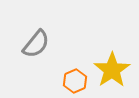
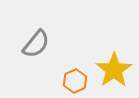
yellow star: moved 2 px right
